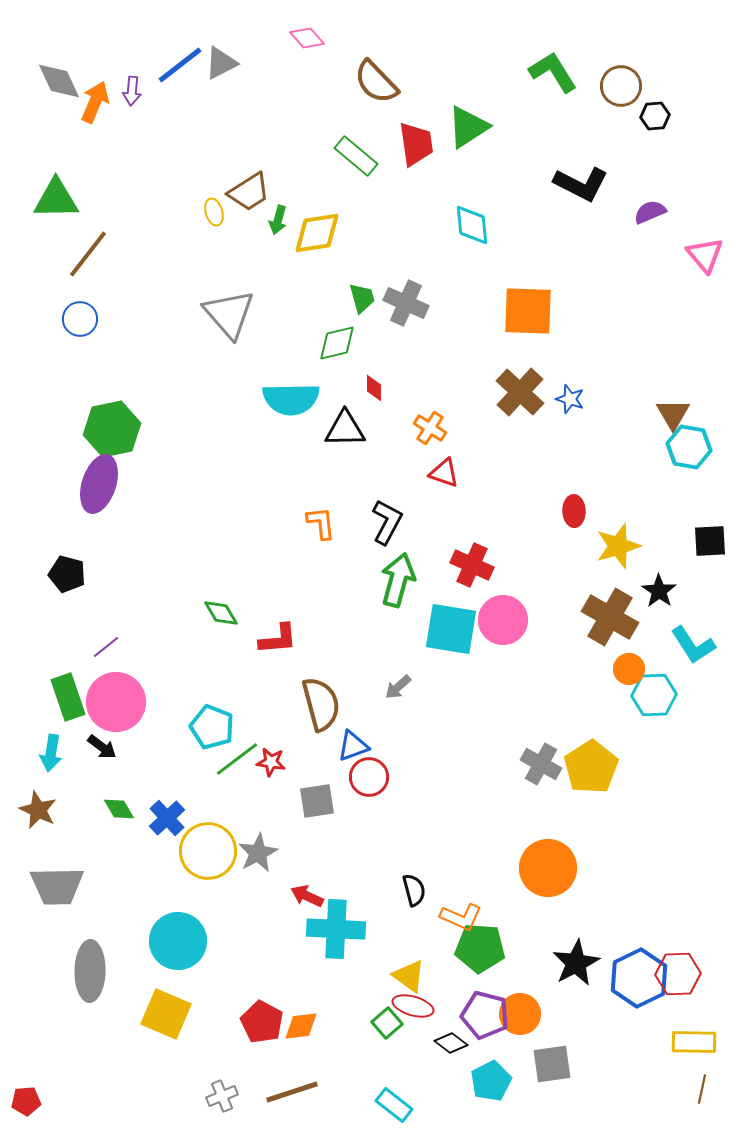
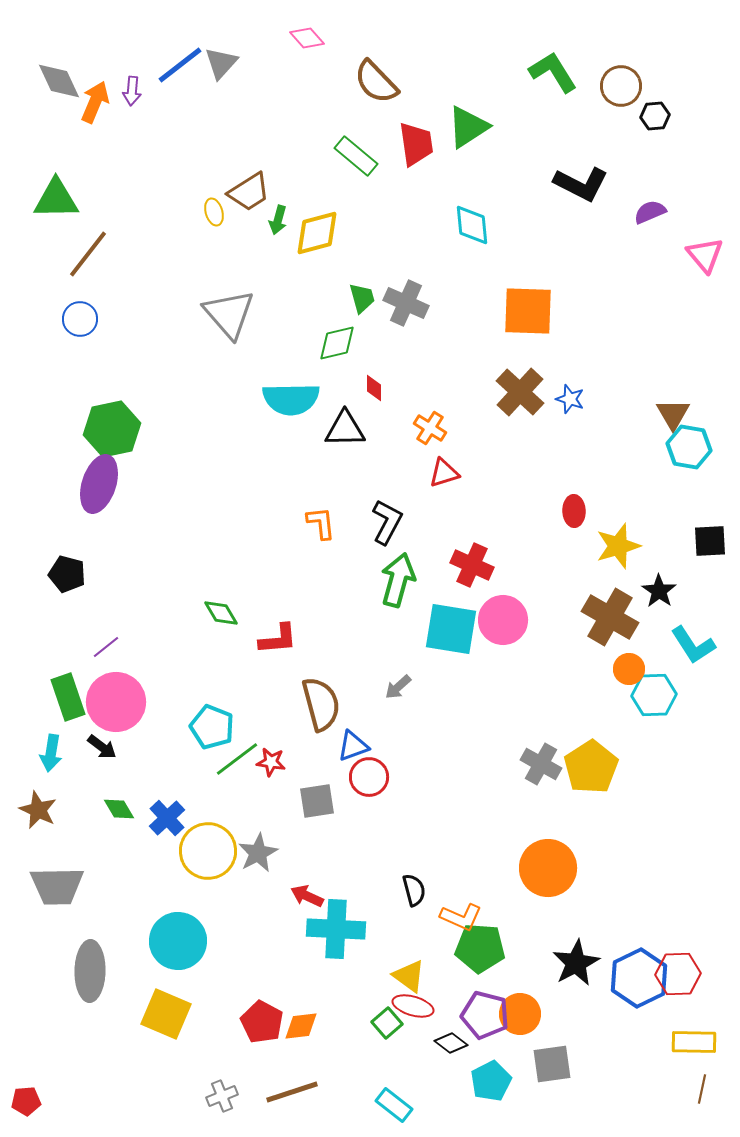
gray triangle at (221, 63): rotated 21 degrees counterclockwise
yellow diamond at (317, 233): rotated 6 degrees counterclockwise
red triangle at (444, 473): rotated 36 degrees counterclockwise
